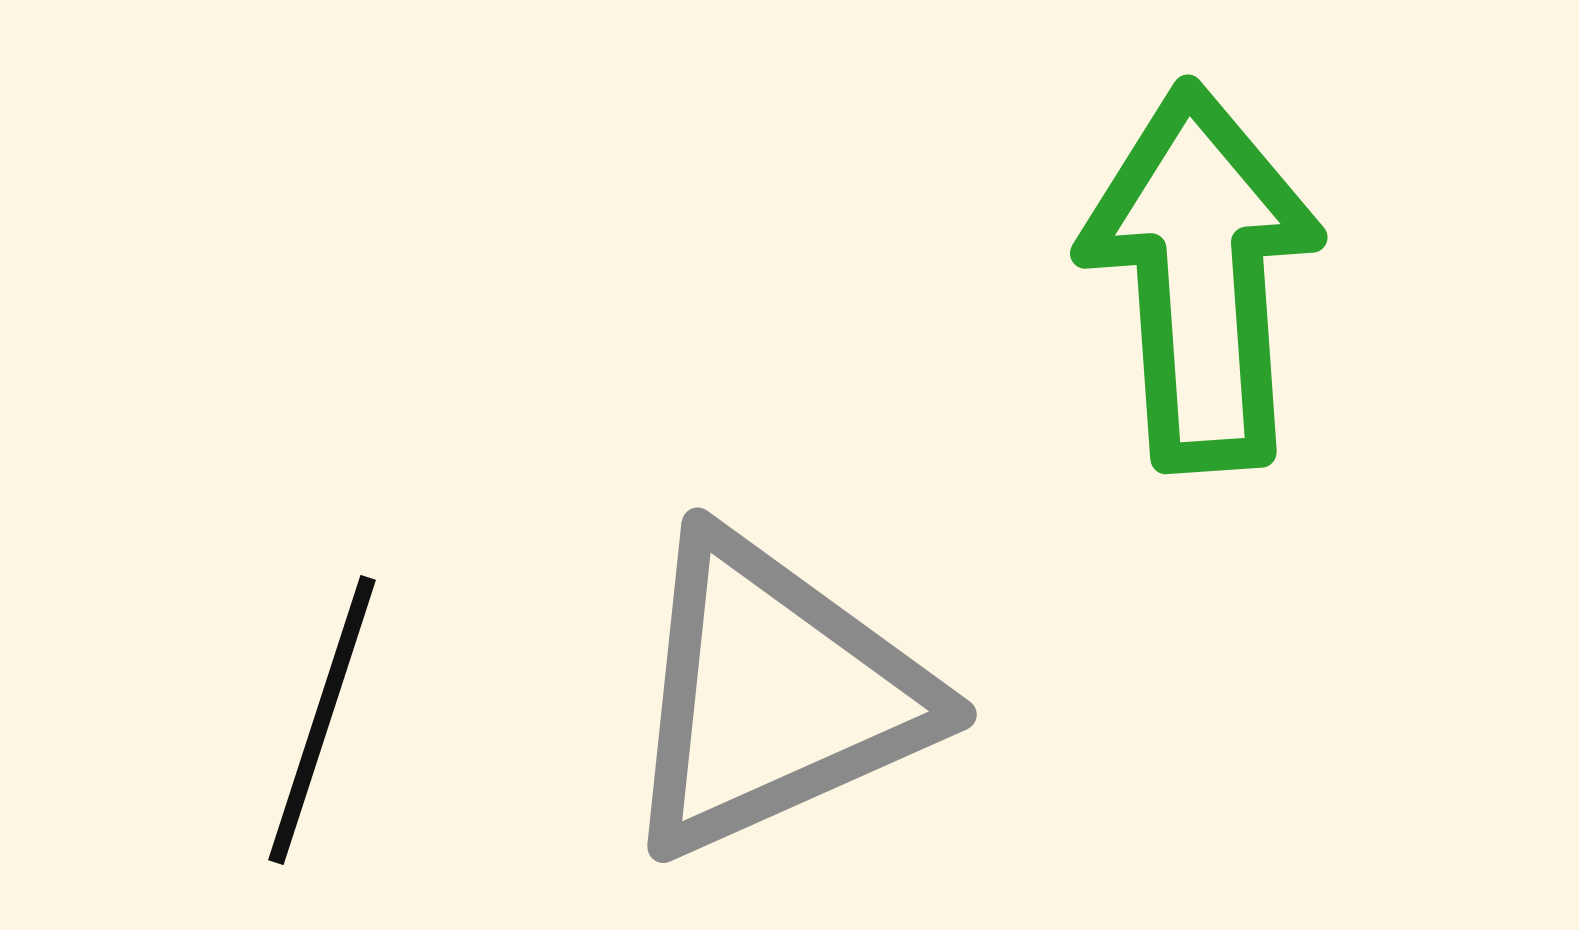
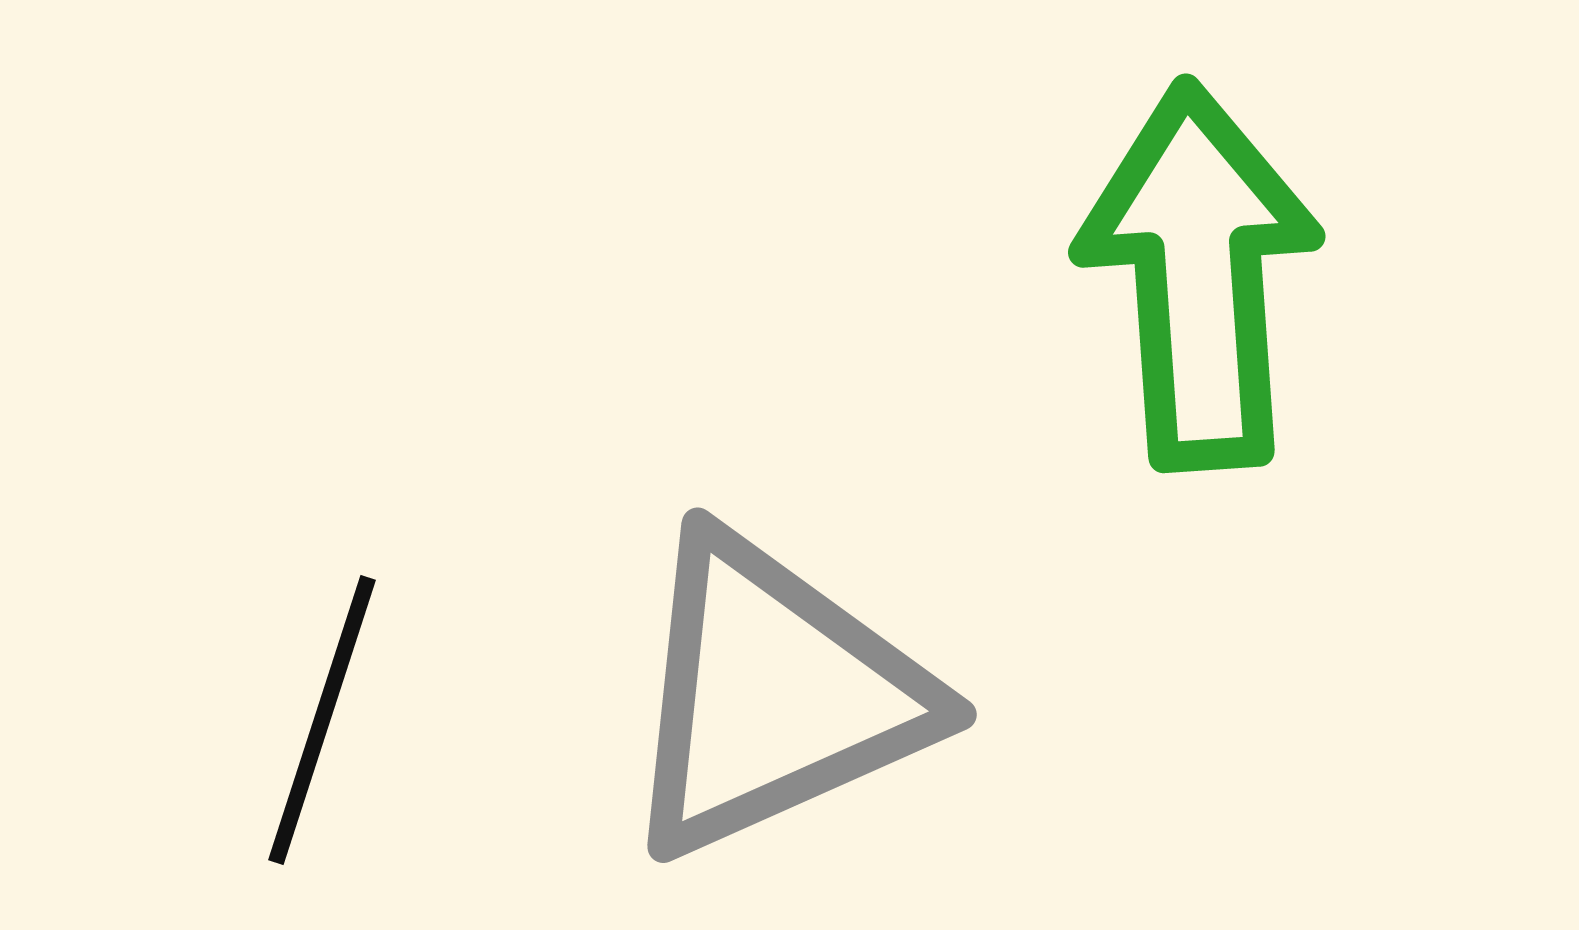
green arrow: moved 2 px left, 1 px up
